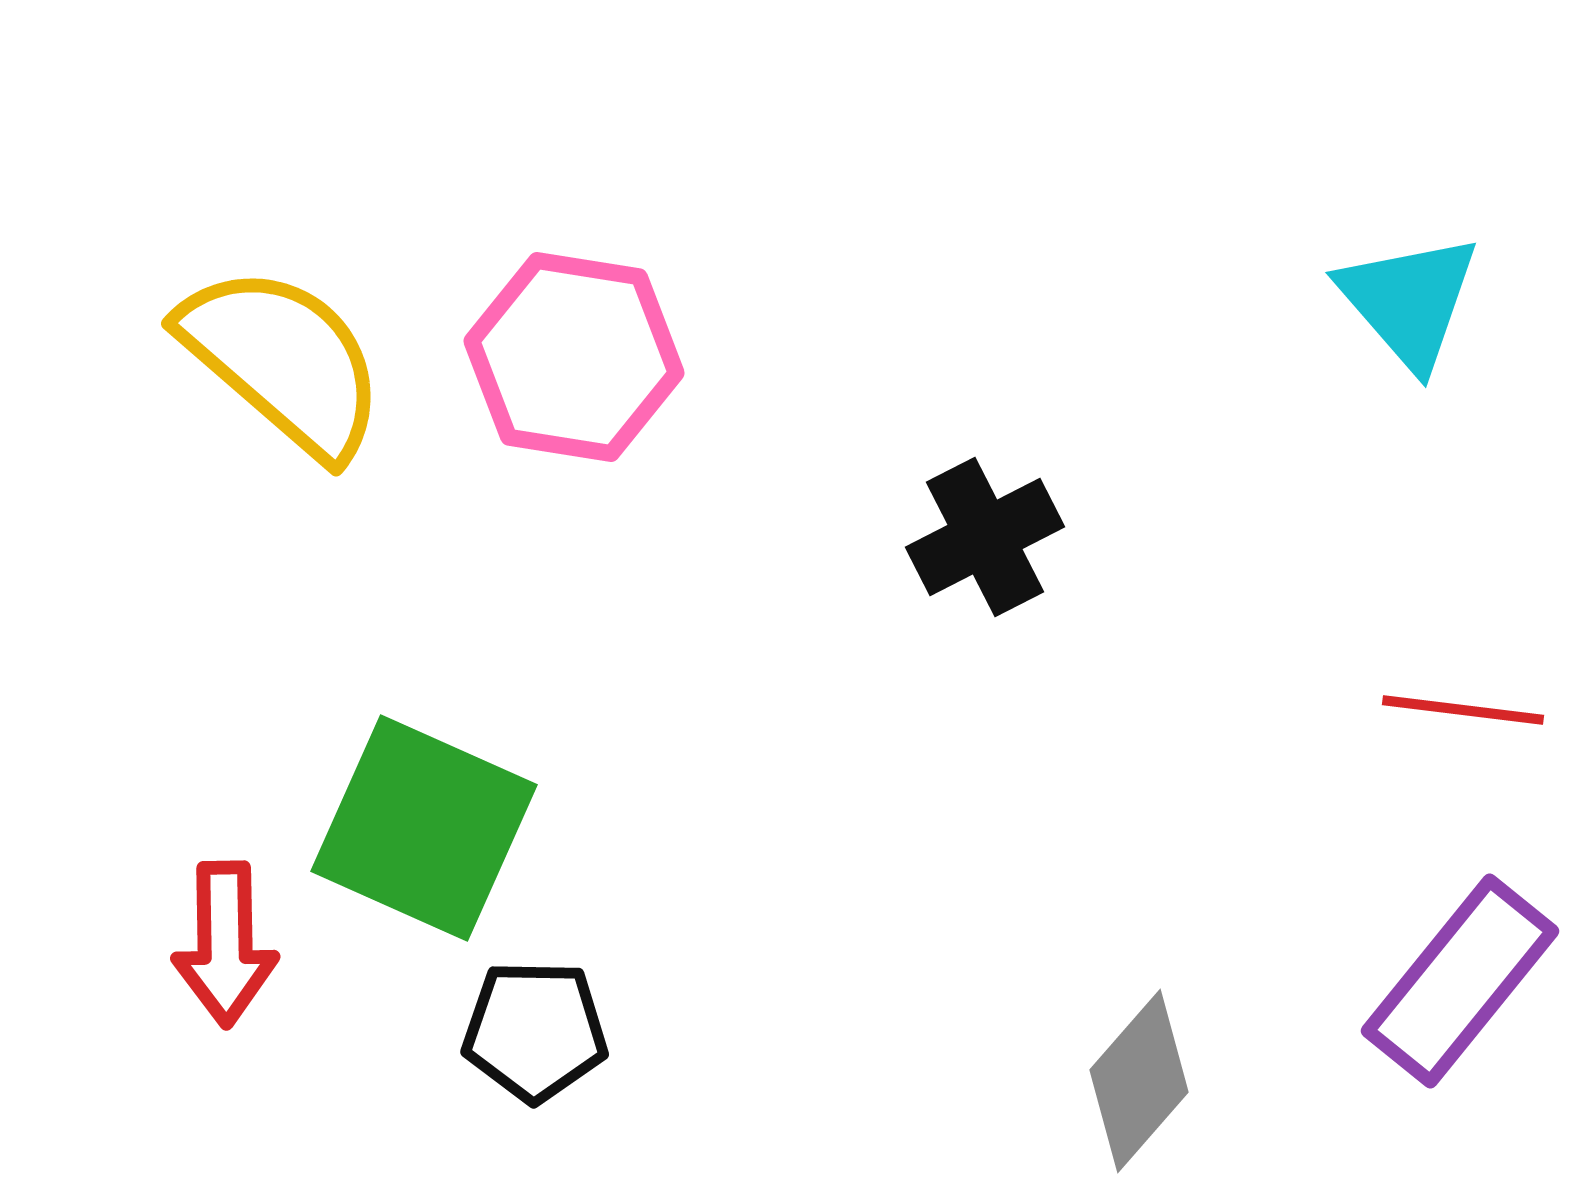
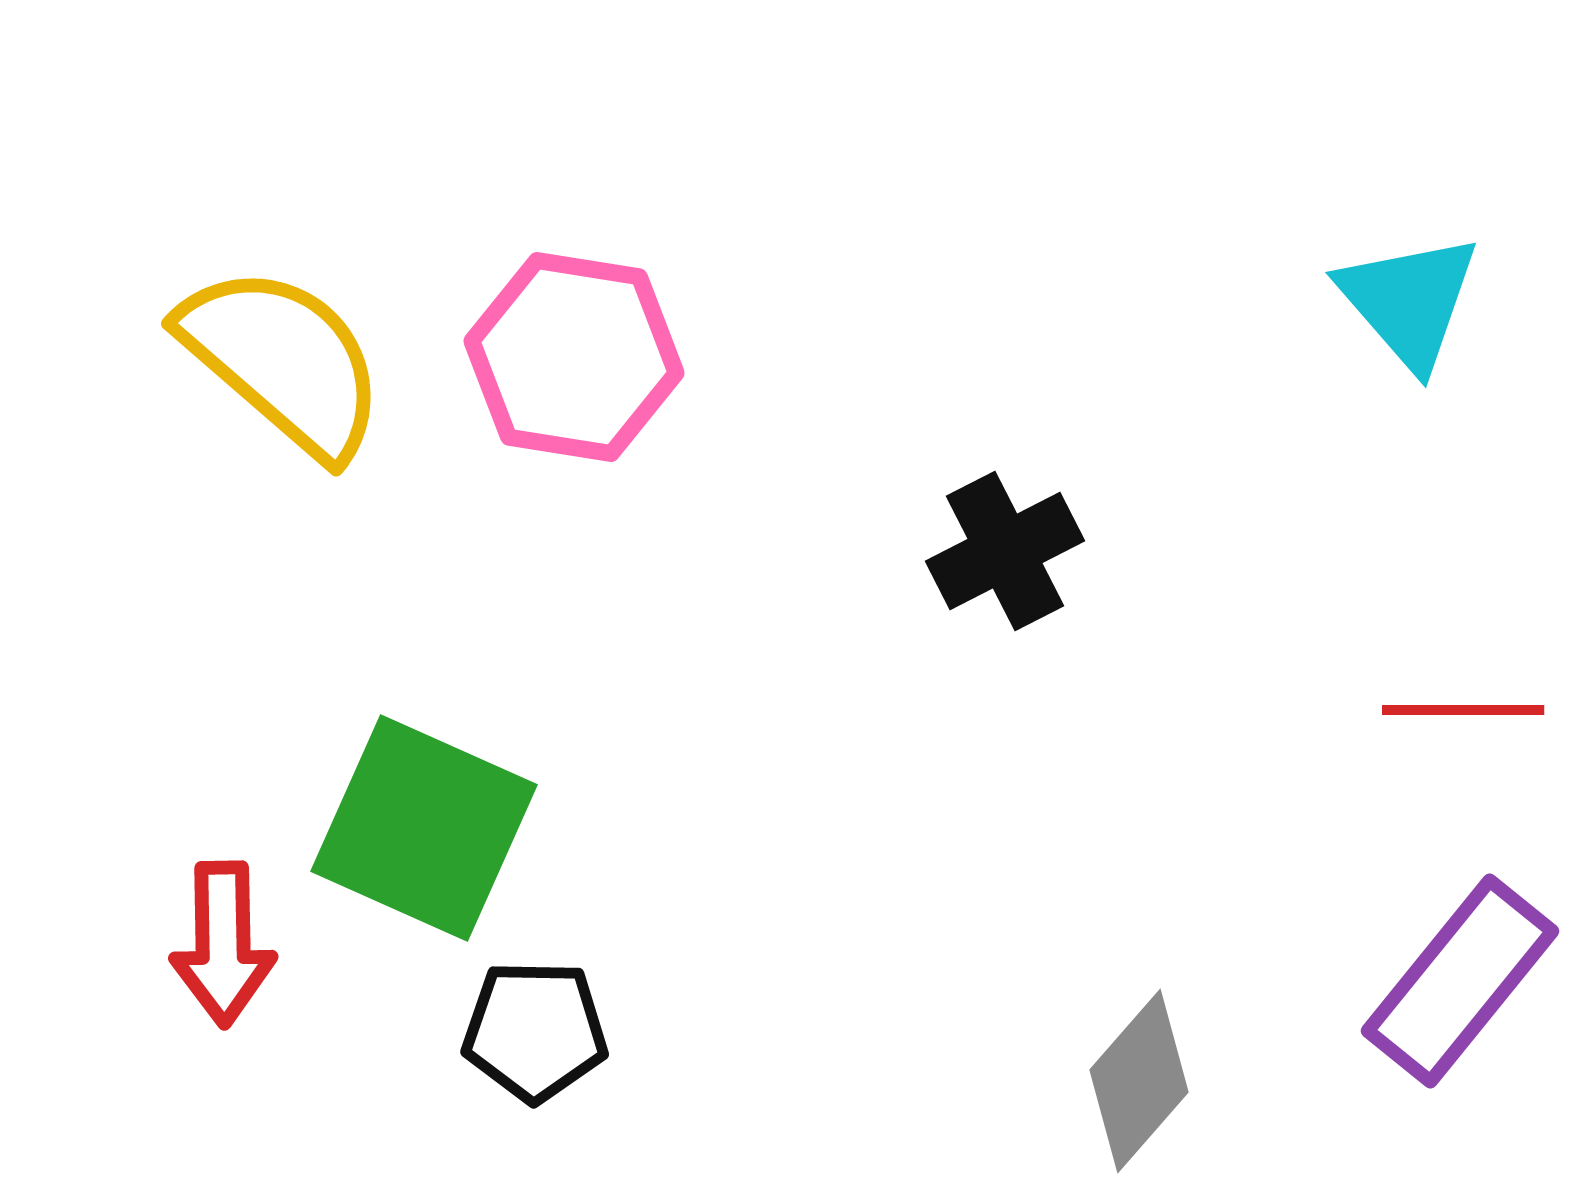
black cross: moved 20 px right, 14 px down
red line: rotated 7 degrees counterclockwise
red arrow: moved 2 px left
